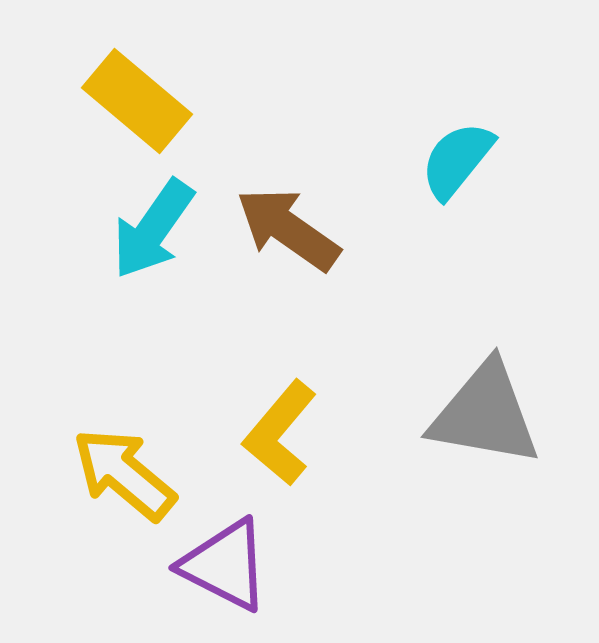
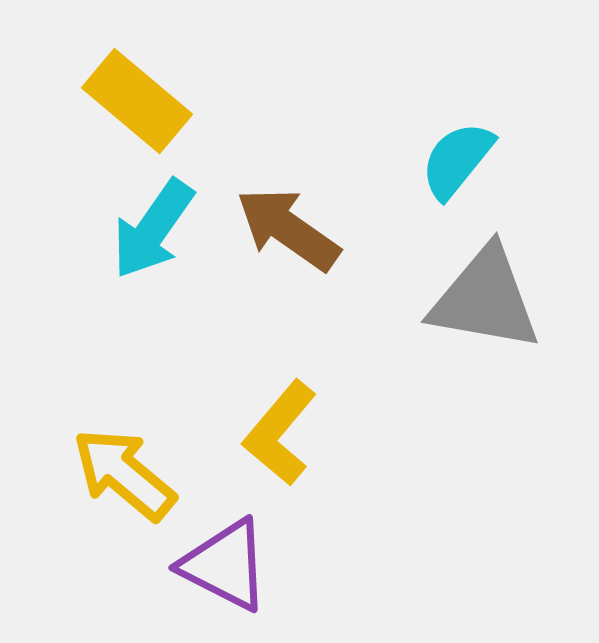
gray triangle: moved 115 px up
